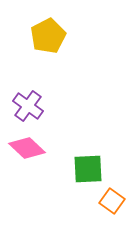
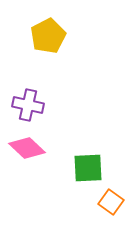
purple cross: moved 1 px up; rotated 24 degrees counterclockwise
green square: moved 1 px up
orange square: moved 1 px left, 1 px down
